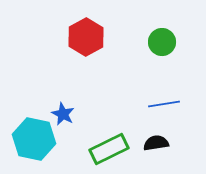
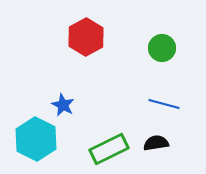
green circle: moved 6 px down
blue line: rotated 24 degrees clockwise
blue star: moved 9 px up
cyan hexagon: moved 2 px right; rotated 15 degrees clockwise
